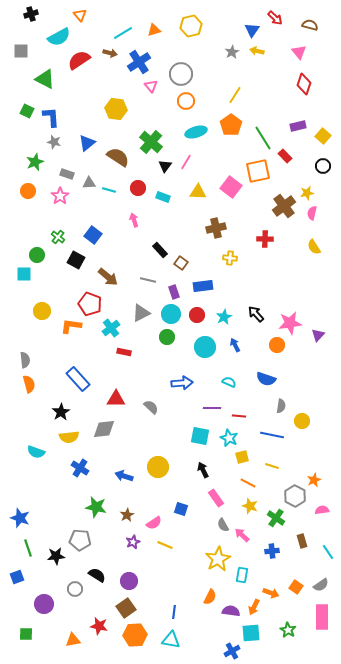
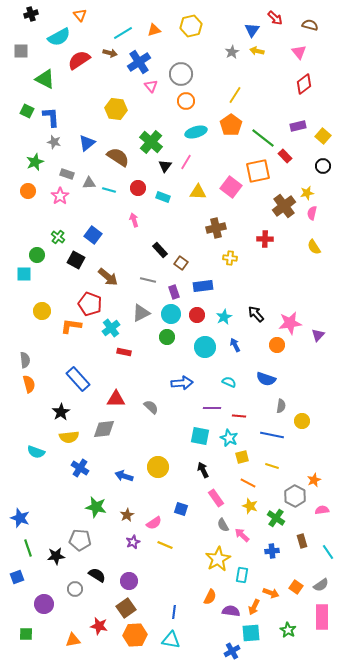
red diamond at (304, 84): rotated 35 degrees clockwise
green line at (263, 138): rotated 20 degrees counterclockwise
